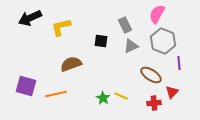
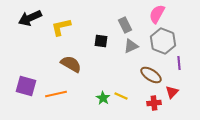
brown semicircle: rotated 50 degrees clockwise
